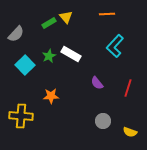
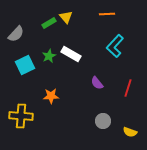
cyan square: rotated 18 degrees clockwise
